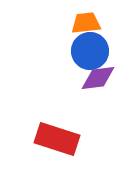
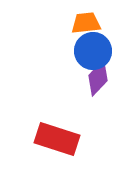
blue circle: moved 3 px right
purple diamond: rotated 39 degrees counterclockwise
